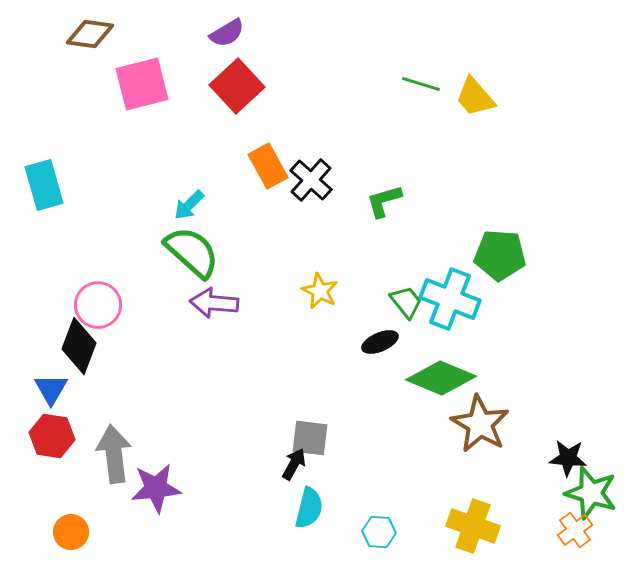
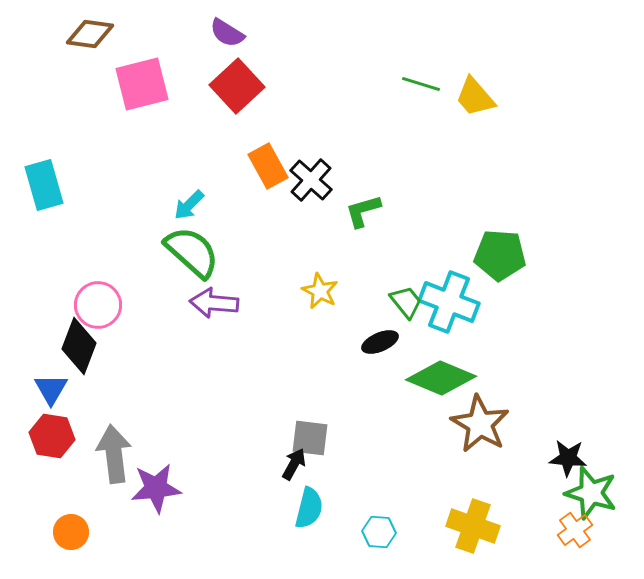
purple semicircle: rotated 63 degrees clockwise
green L-shape: moved 21 px left, 10 px down
cyan cross: moved 1 px left, 3 px down
